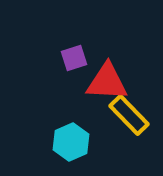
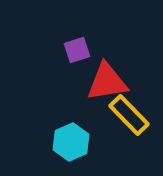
purple square: moved 3 px right, 8 px up
red triangle: rotated 12 degrees counterclockwise
